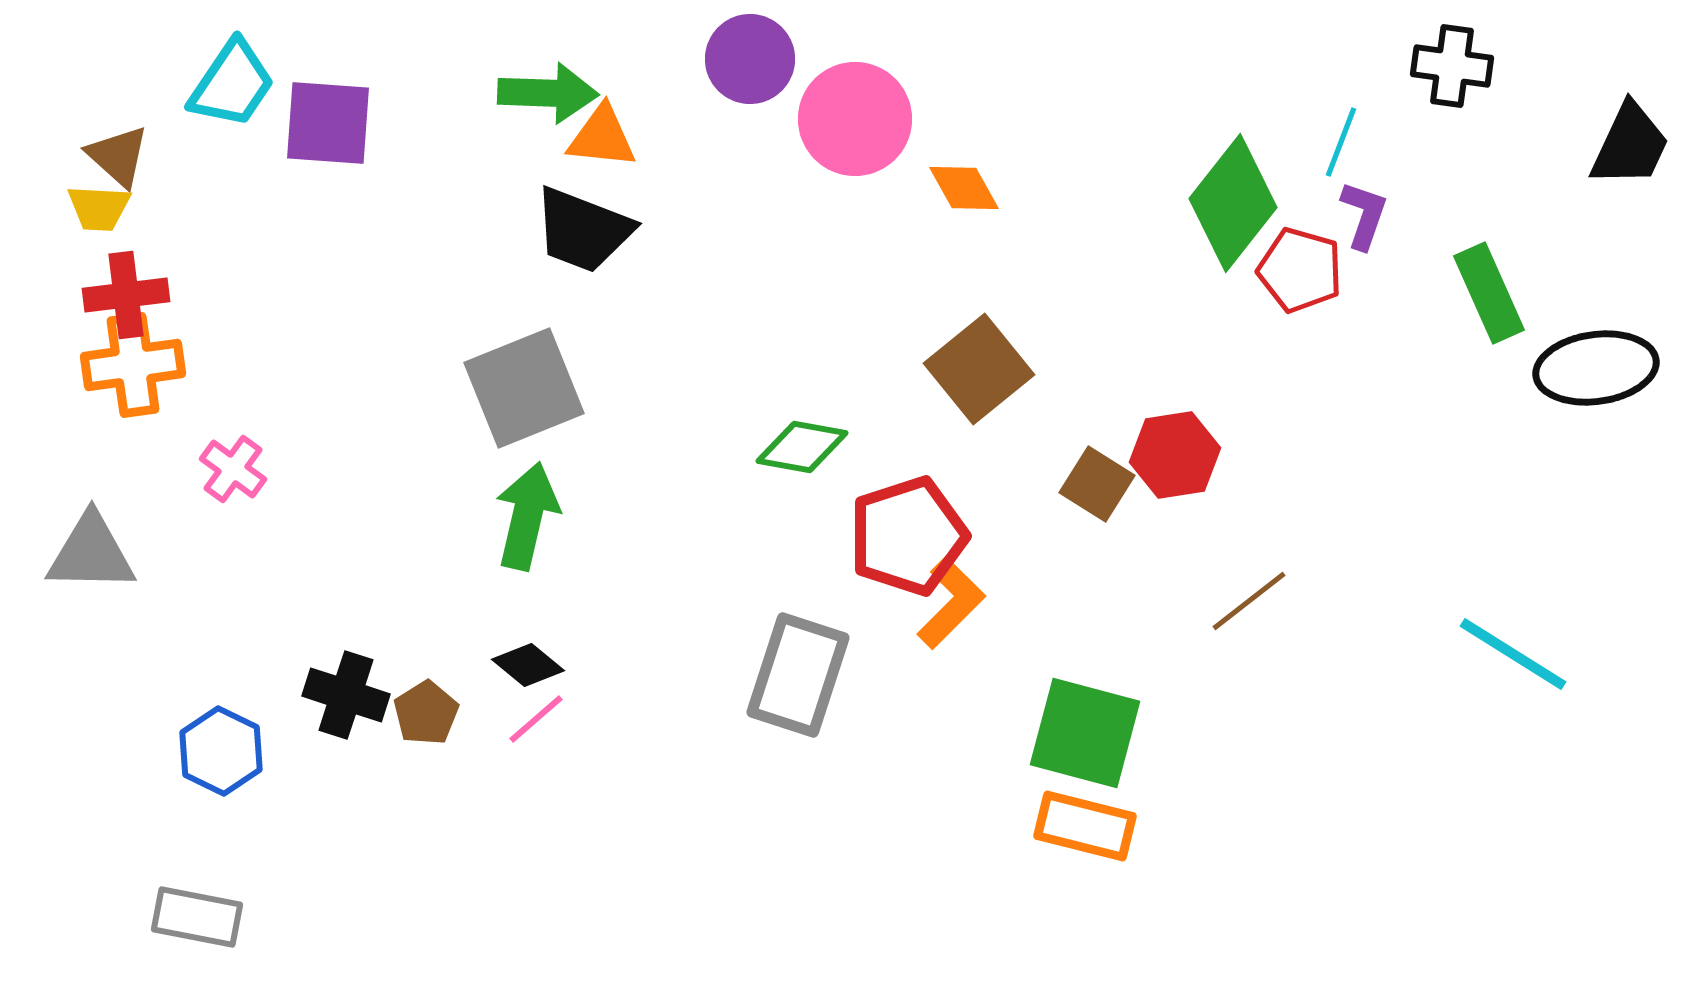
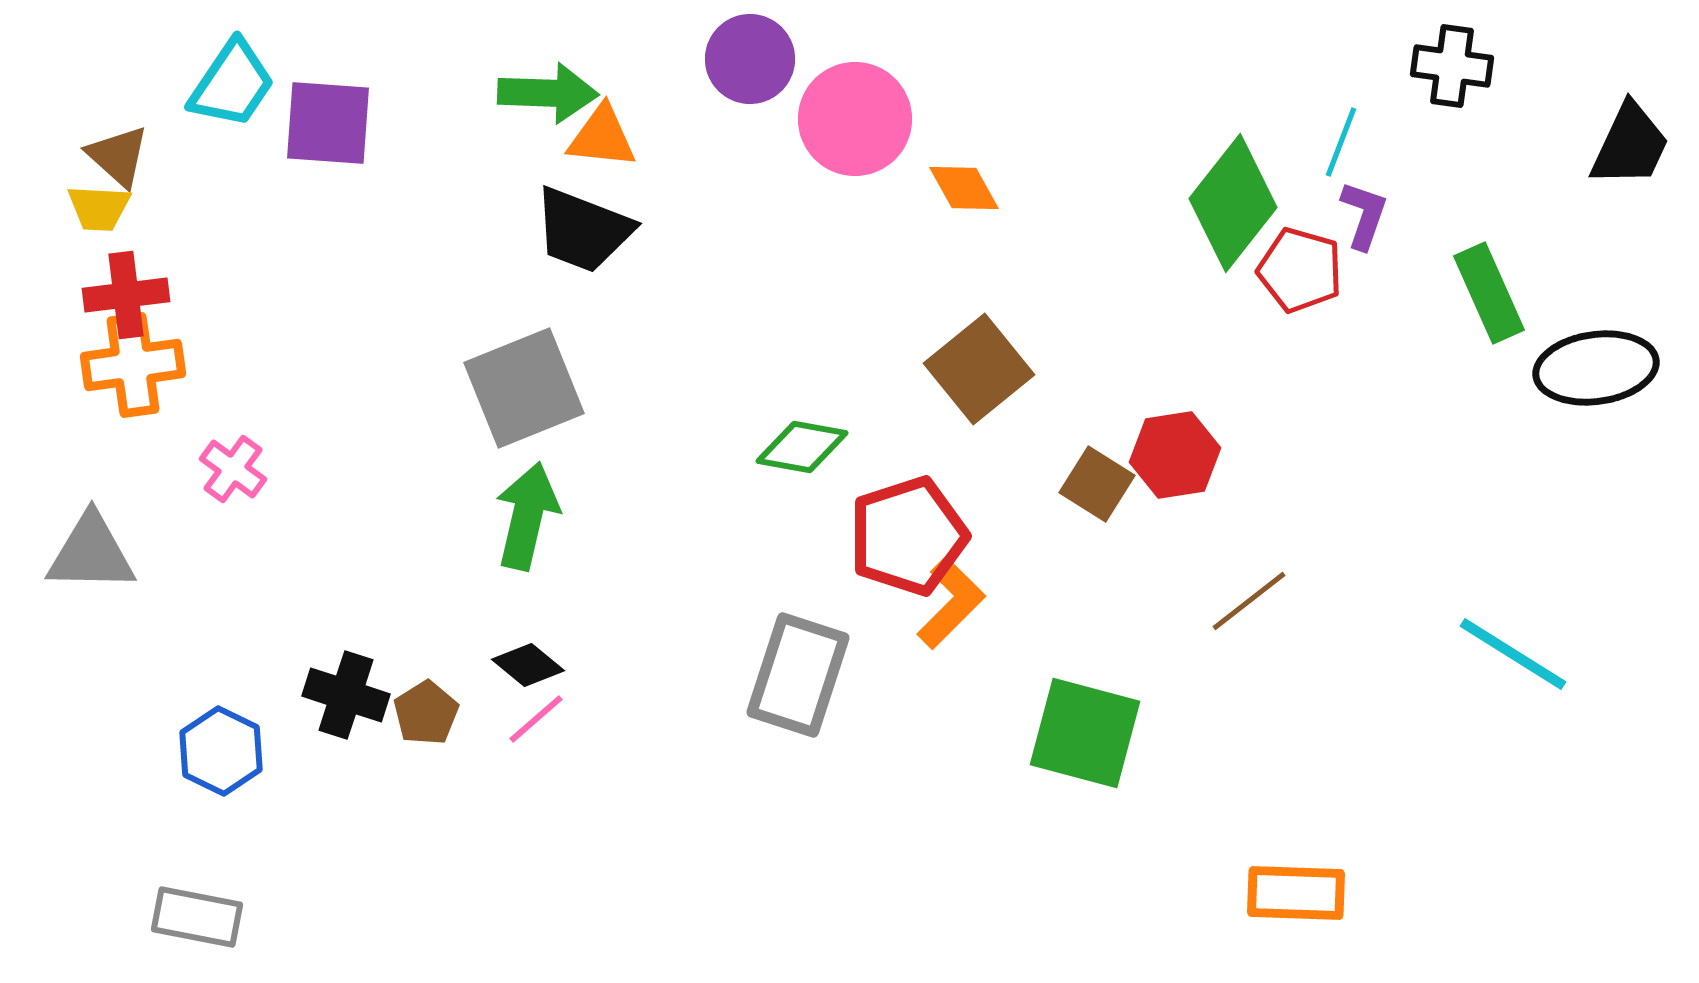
orange rectangle at (1085, 826): moved 211 px right, 67 px down; rotated 12 degrees counterclockwise
